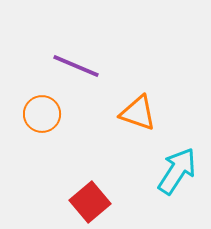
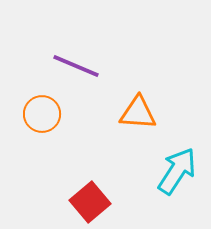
orange triangle: rotated 15 degrees counterclockwise
